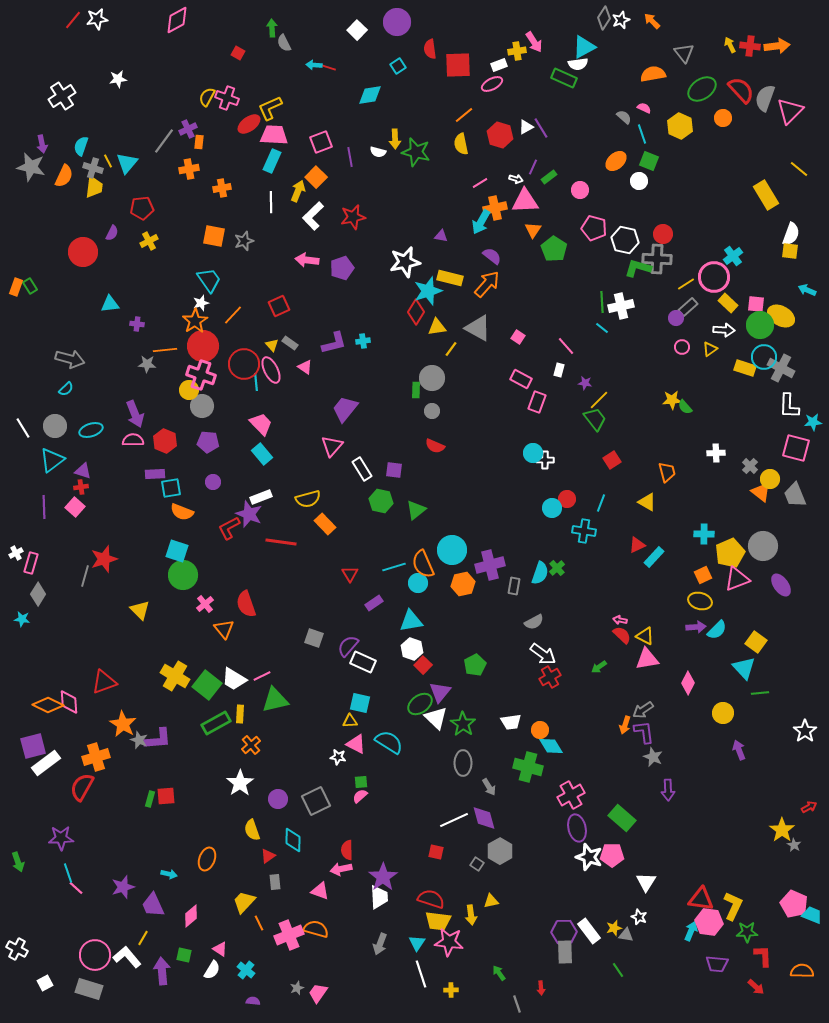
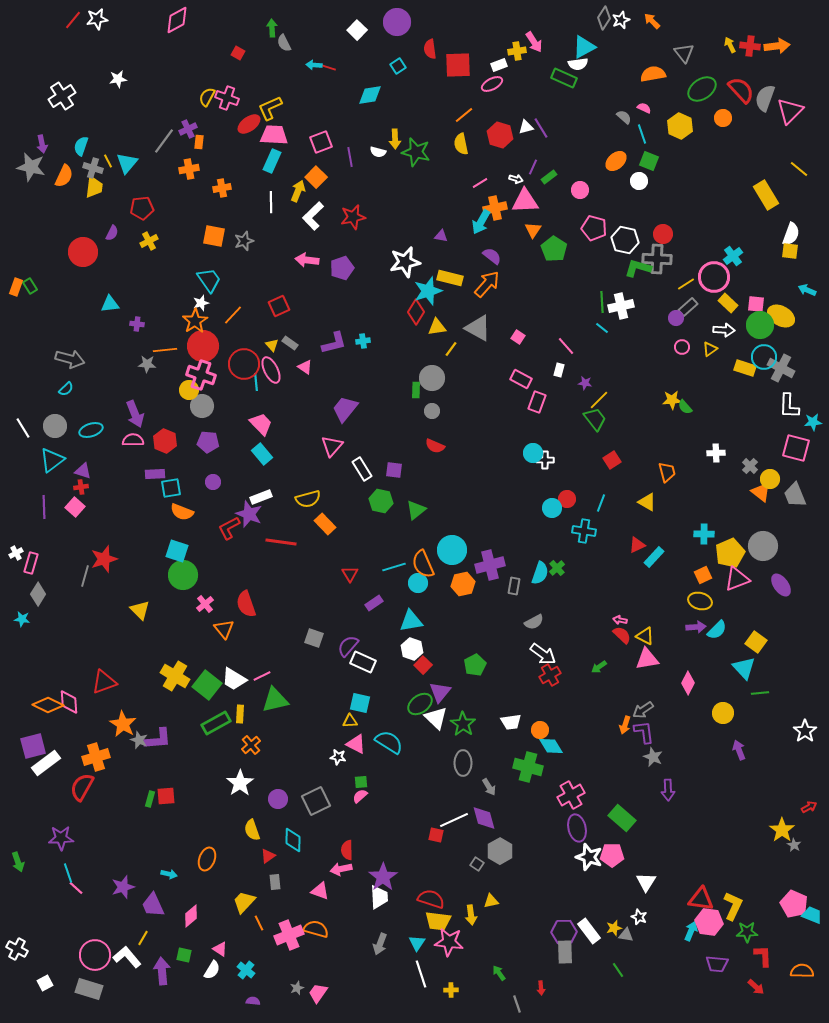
white triangle at (526, 127): rotated 14 degrees clockwise
red cross at (550, 677): moved 2 px up
red square at (436, 852): moved 17 px up
